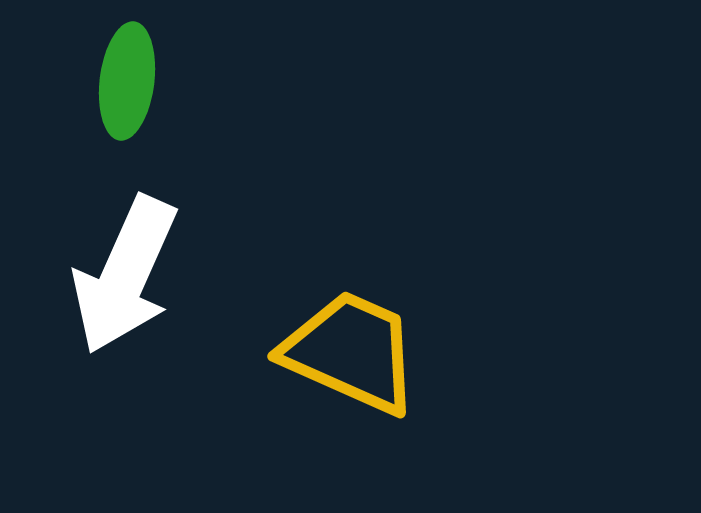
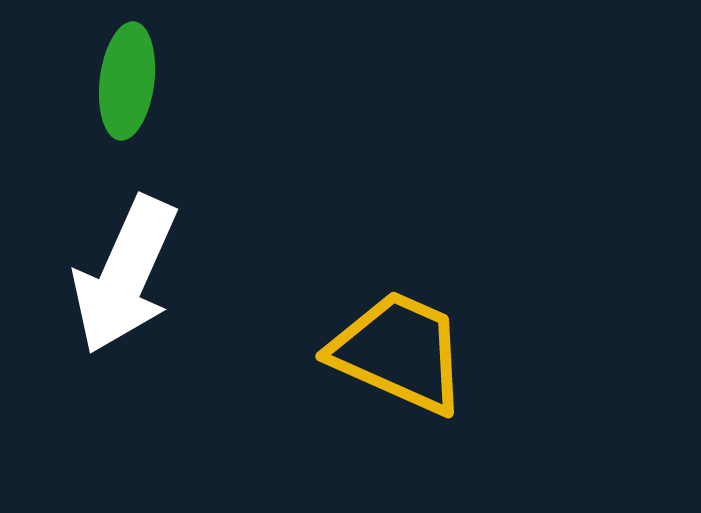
yellow trapezoid: moved 48 px right
